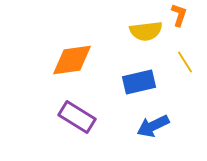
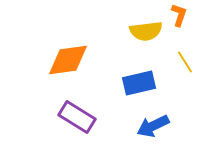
orange diamond: moved 4 px left
blue rectangle: moved 1 px down
